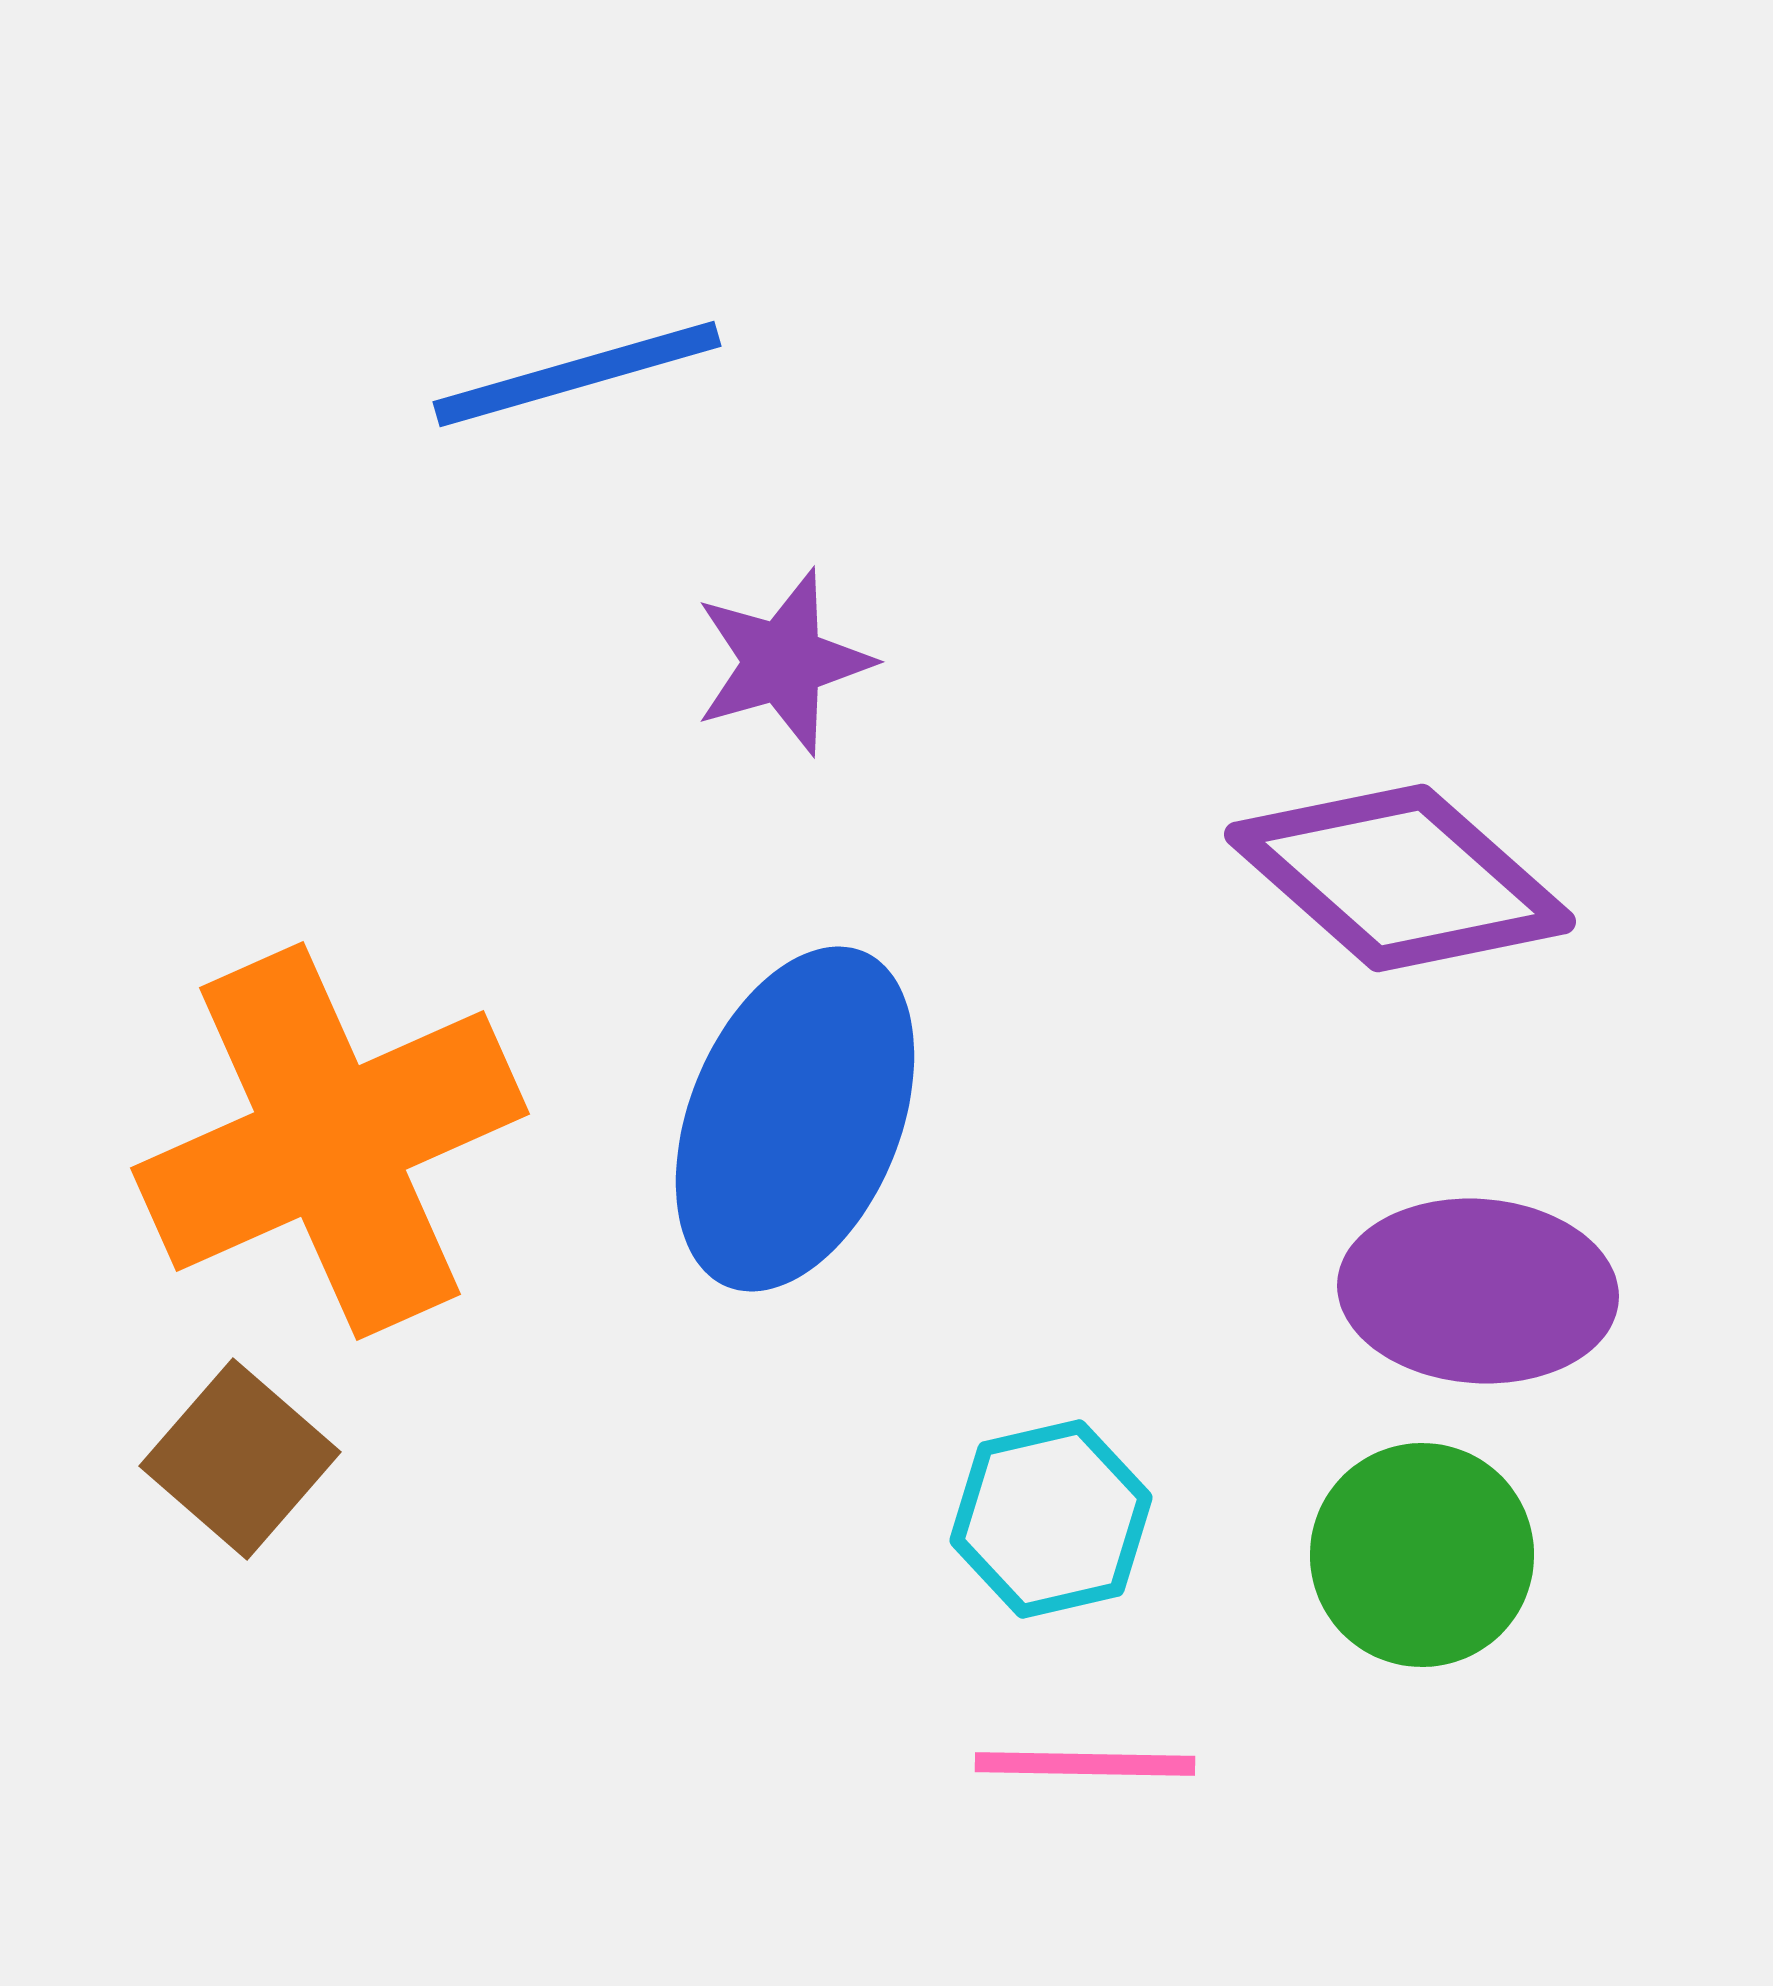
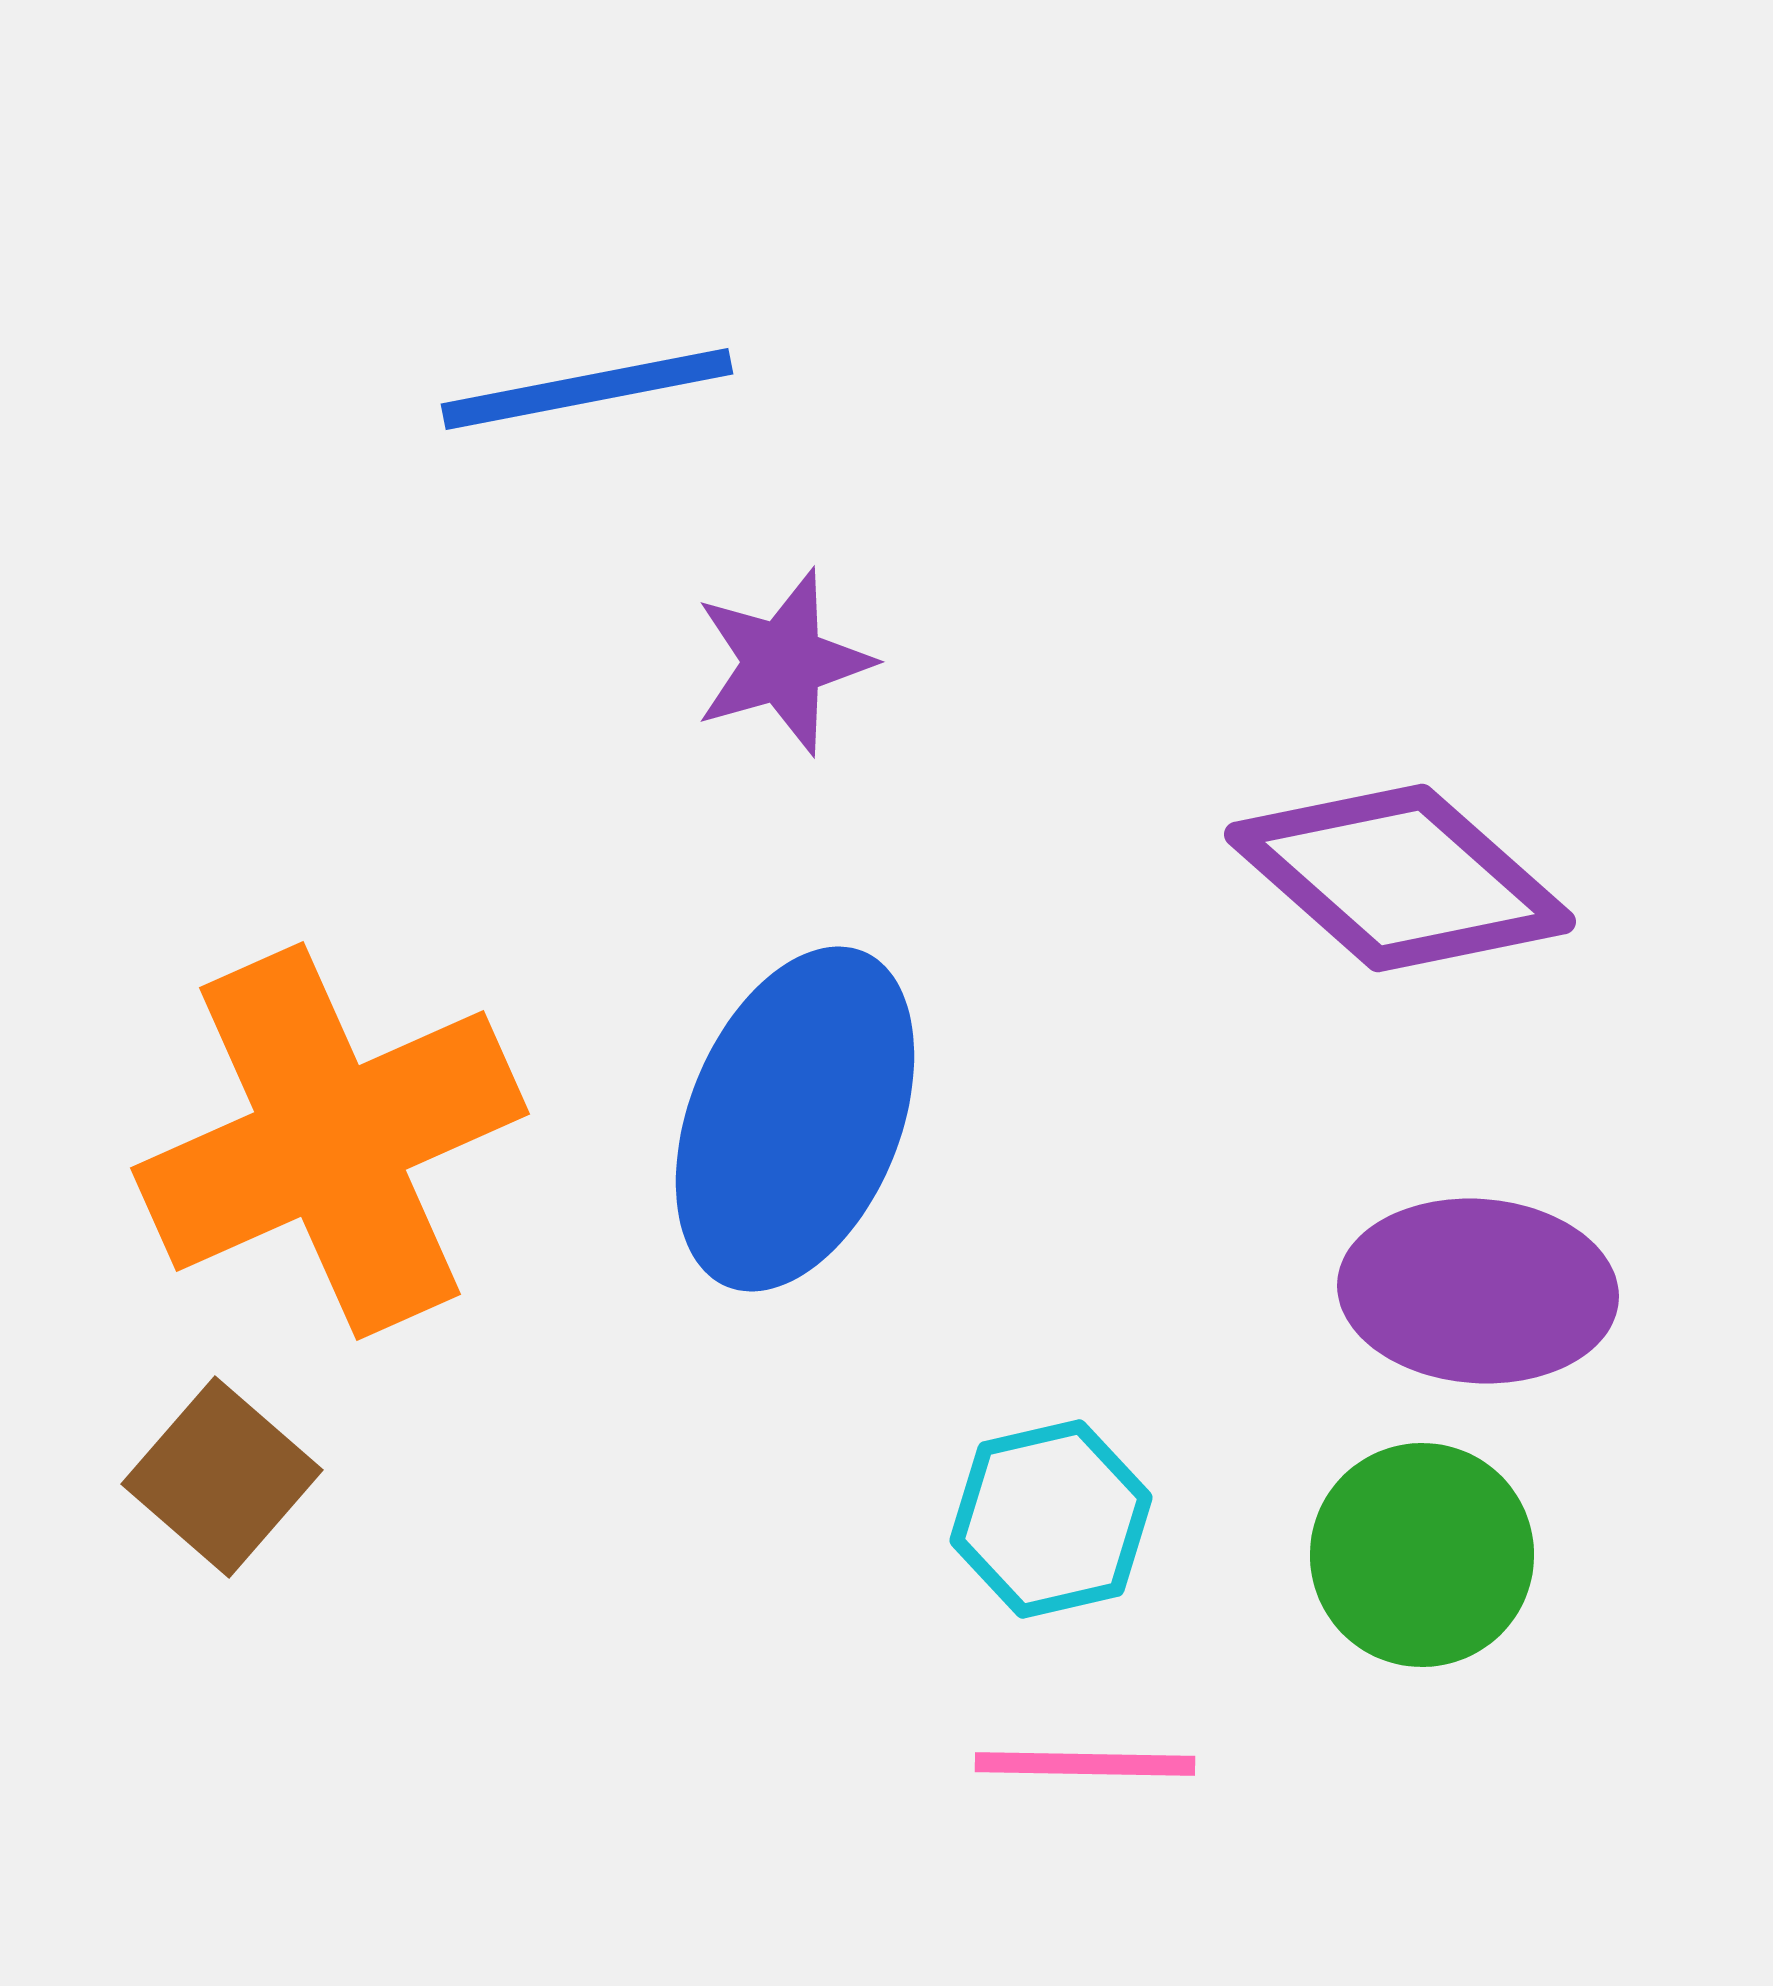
blue line: moved 10 px right, 15 px down; rotated 5 degrees clockwise
brown square: moved 18 px left, 18 px down
